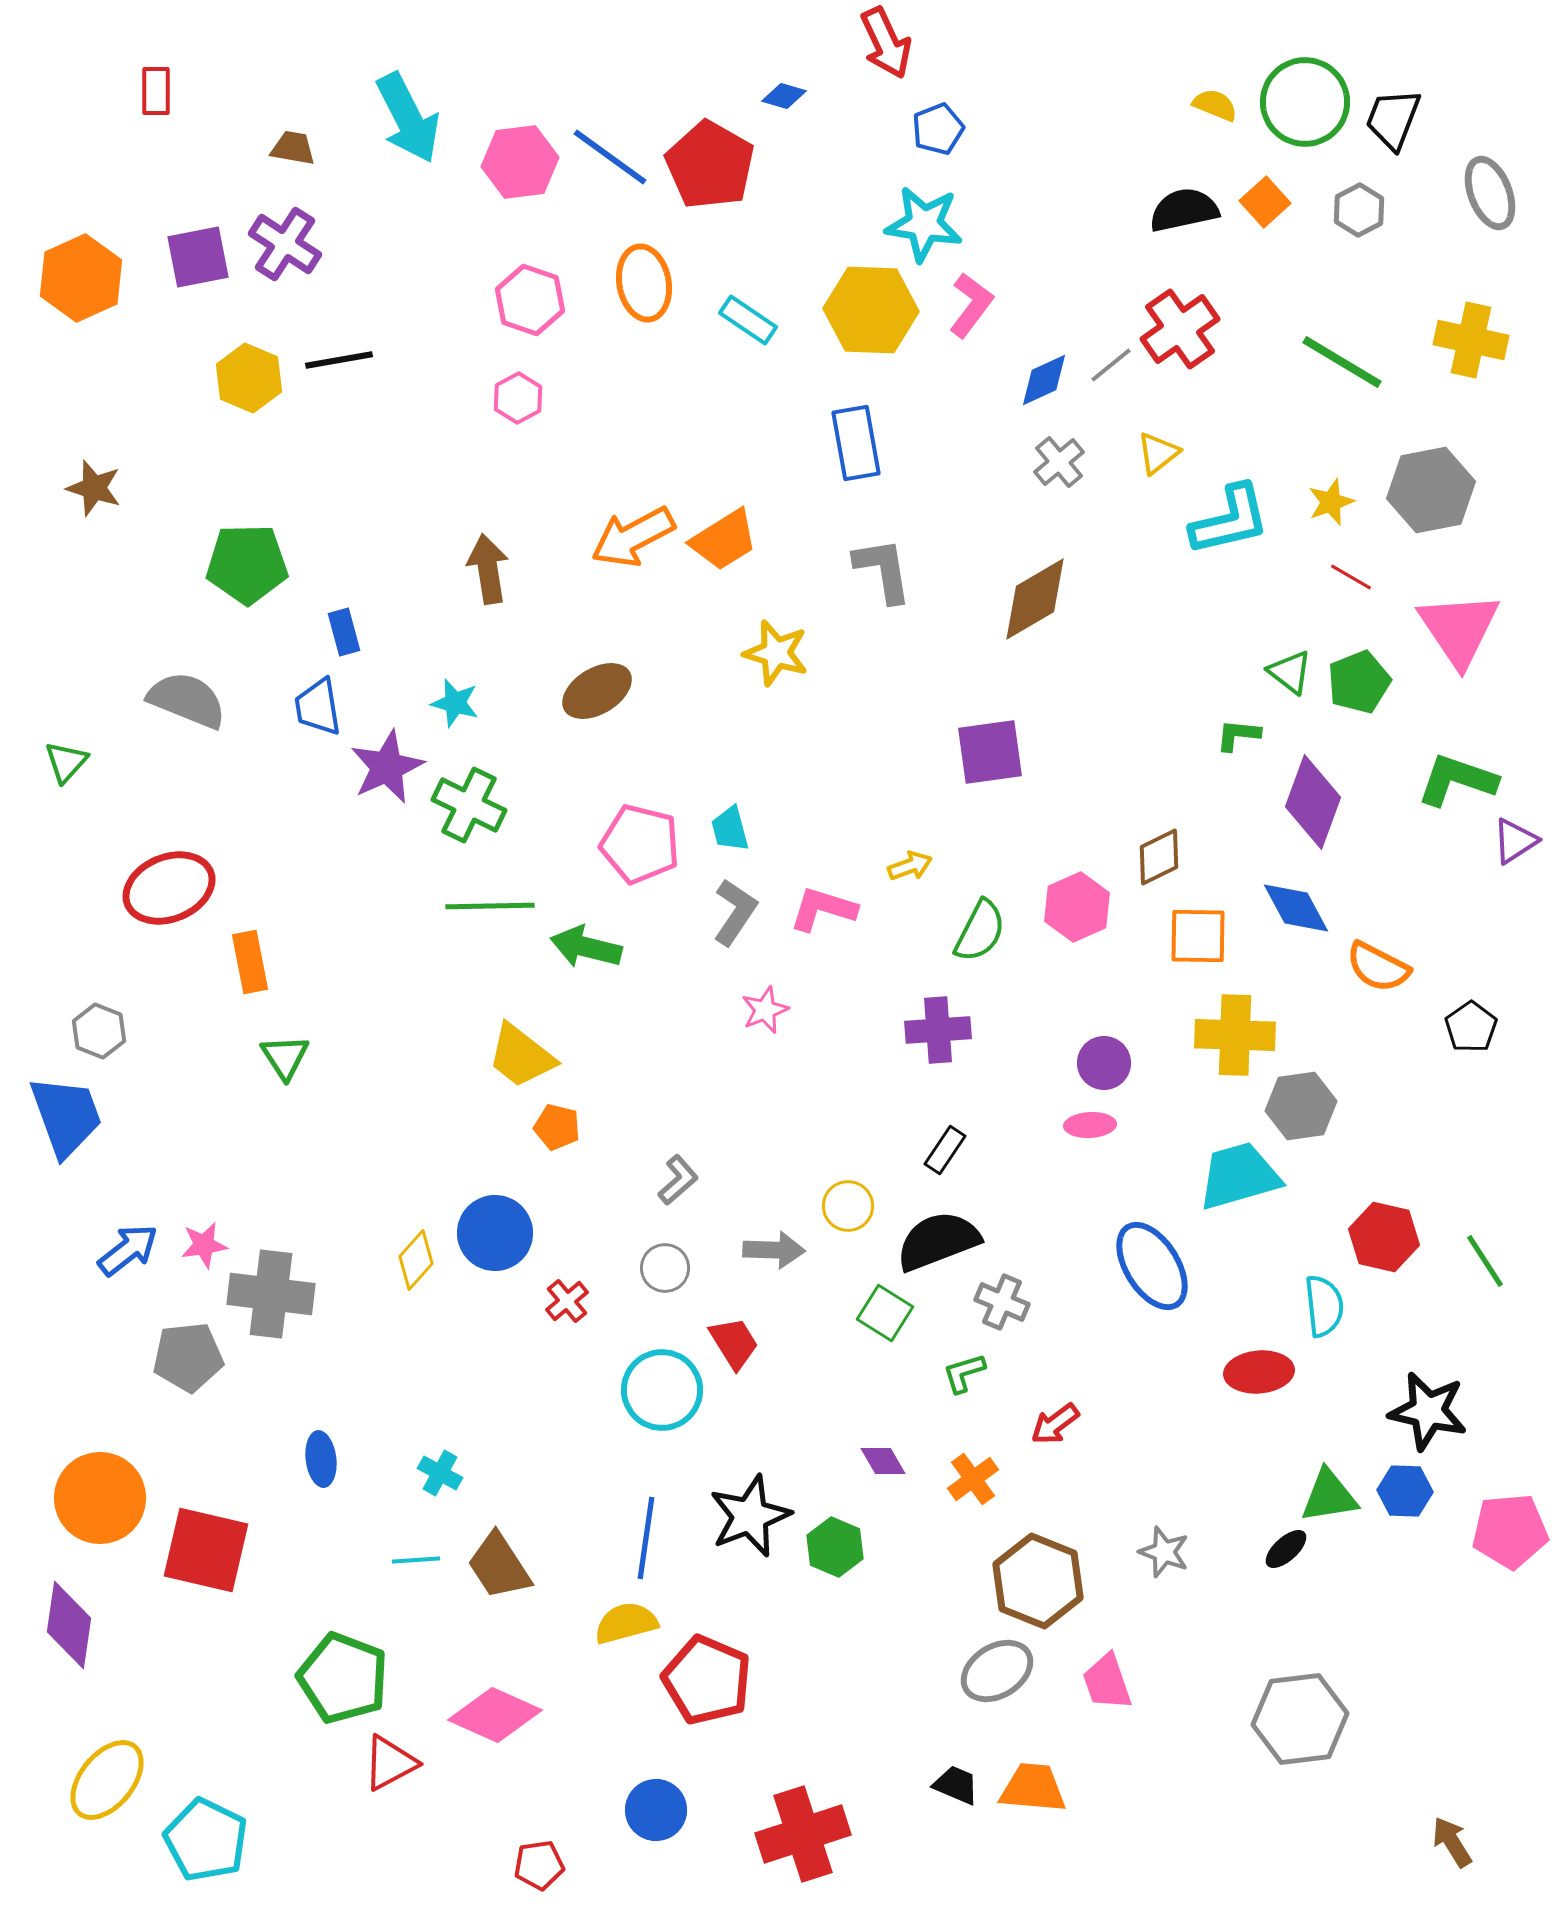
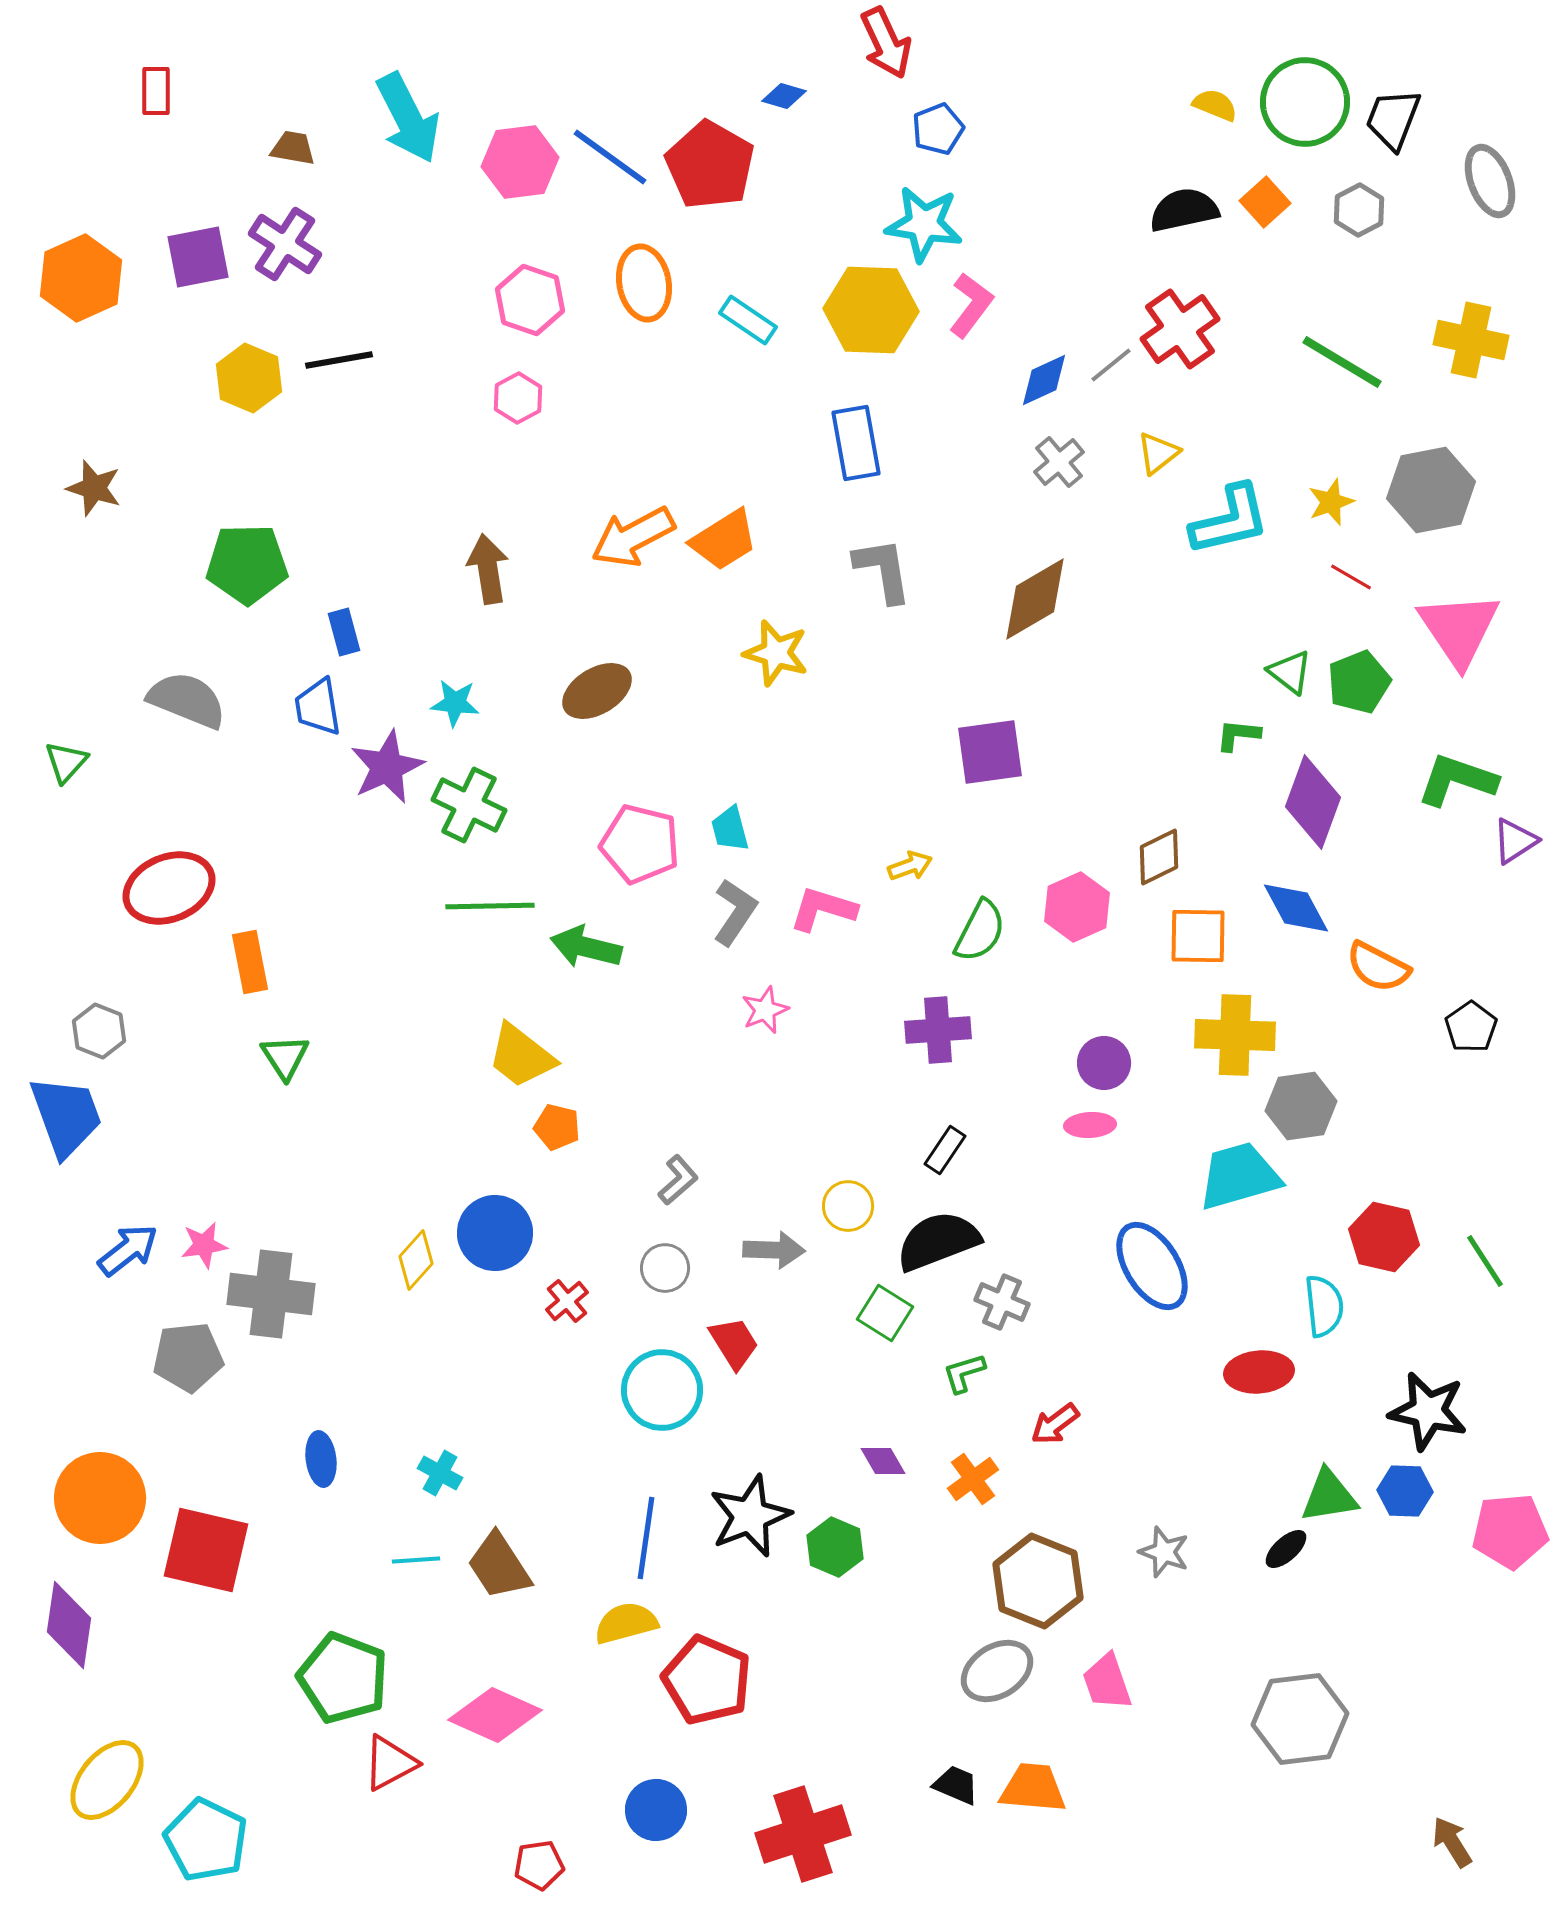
gray ellipse at (1490, 193): moved 12 px up
cyan star at (455, 703): rotated 9 degrees counterclockwise
